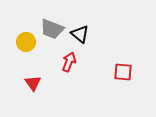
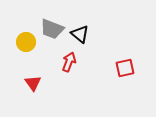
red square: moved 2 px right, 4 px up; rotated 18 degrees counterclockwise
